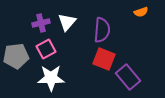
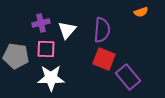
white triangle: moved 8 px down
pink square: rotated 30 degrees clockwise
gray pentagon: rotated 15 degrees clockwise
